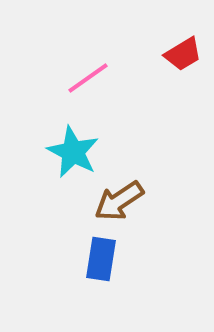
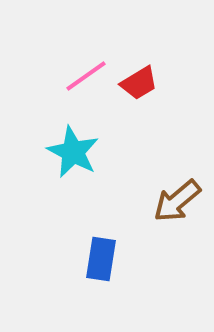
red trapezoid: moved 44 px left, 29 px down
pink line: moved 2 px left, 2 px up
brown arrow: moved 58 px right; rotated 6 degrees counterclockwise
